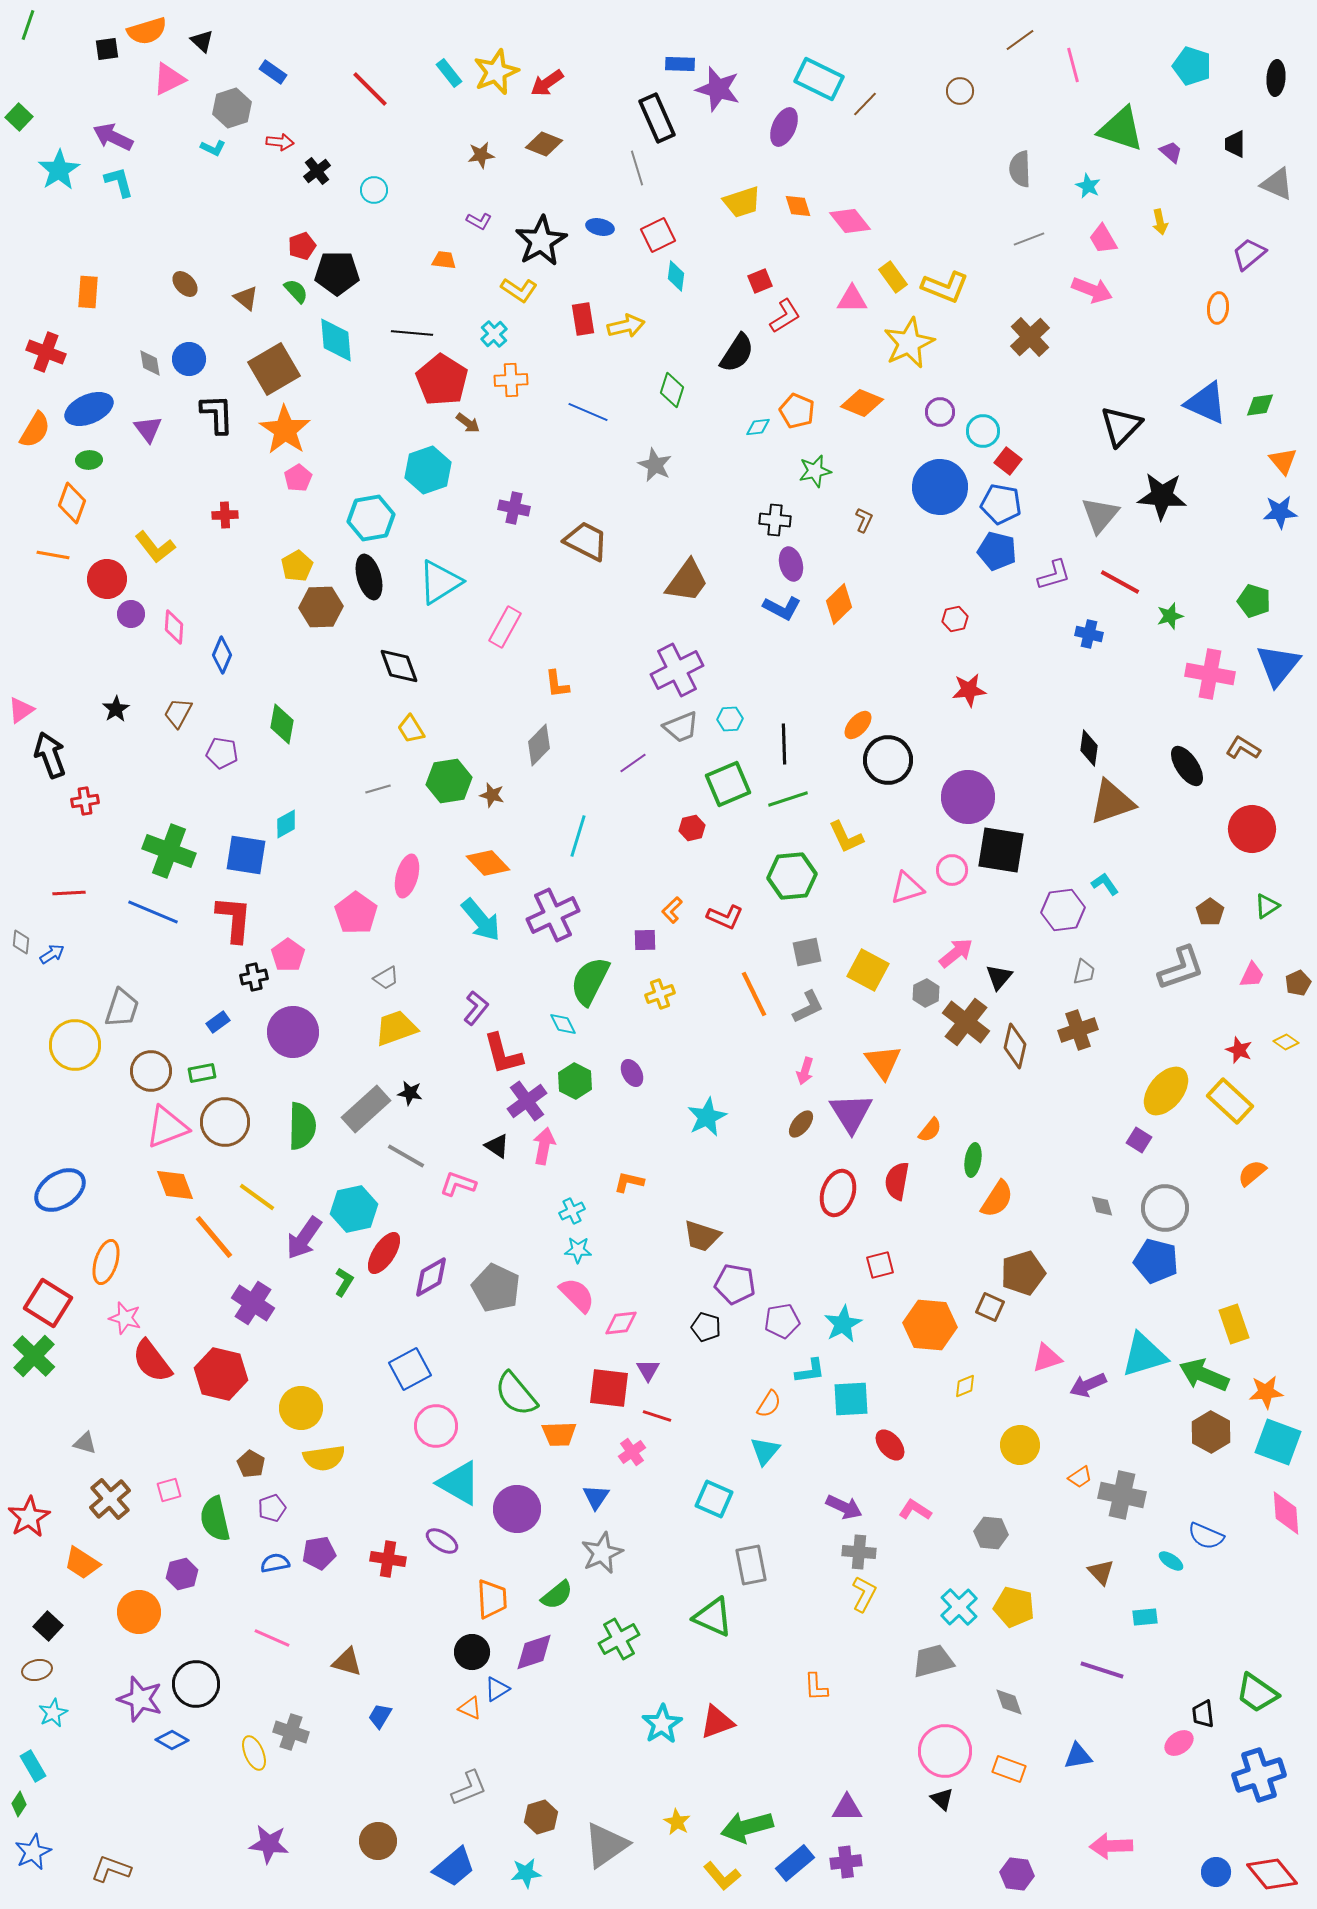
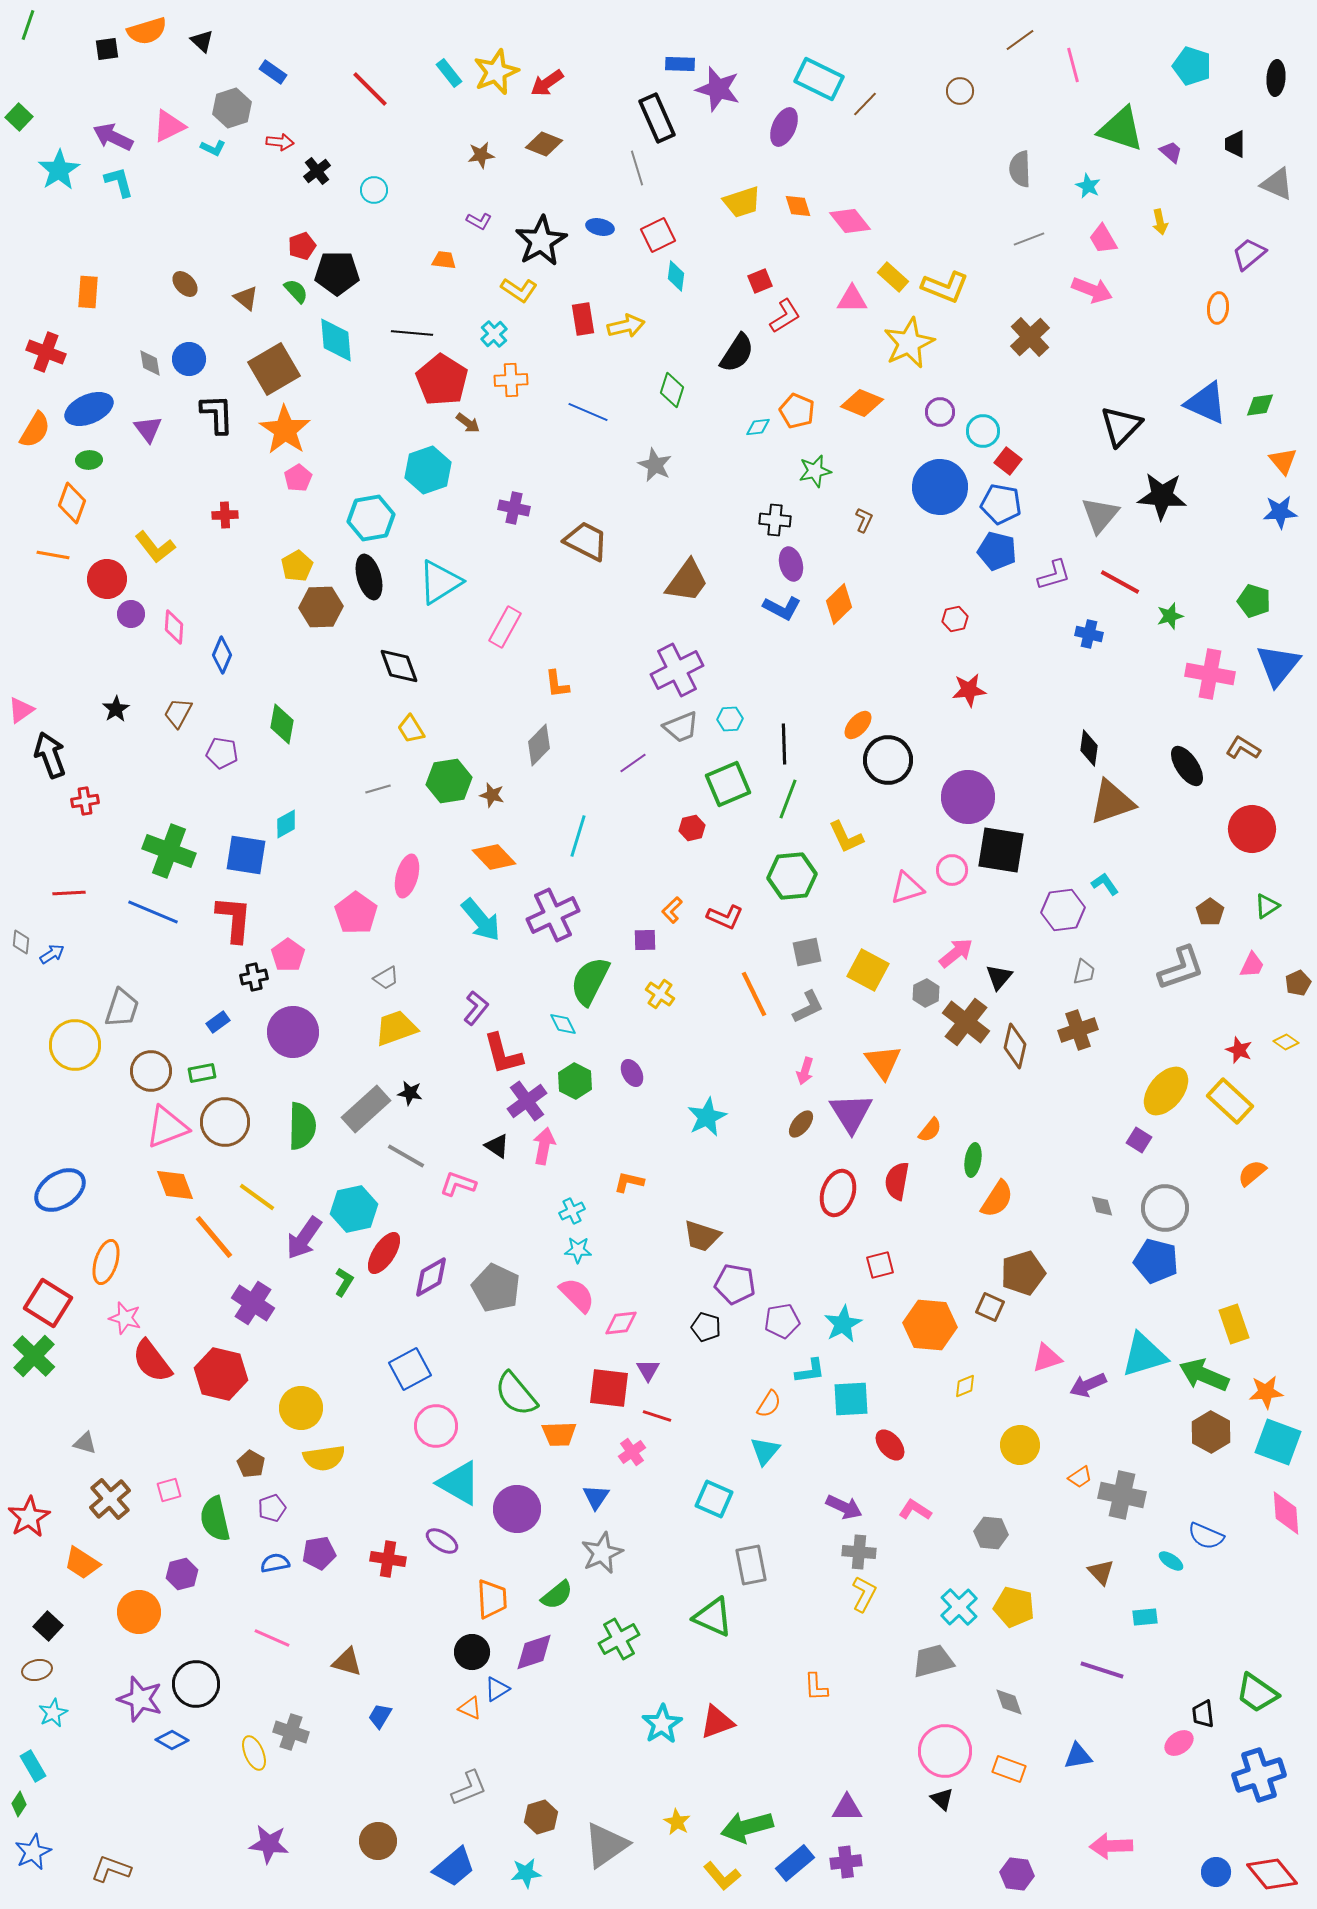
pink triangle at (169, 79): moved 47 px down
yellow rectangle at (893, 277): rotated 12 degrees counterclockwise
green line at (788, 799): rotated 51 degrees counterclockwise
orange diamond at (488, 863): moved 6 px right, 6 px up
pink trapezoid at (1252, 975): moved 10 px up
yellow cross at (660, 994): rotated 36 degrees counterclockwise
